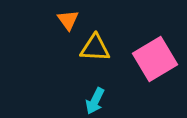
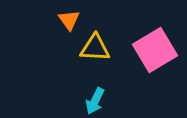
orange triangle: moved 1 px right
pink square: moved 9 px up
